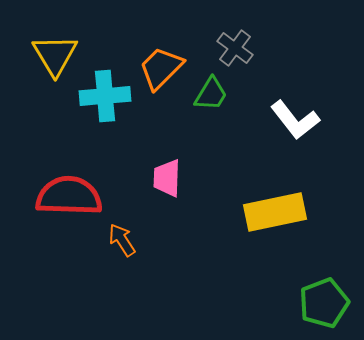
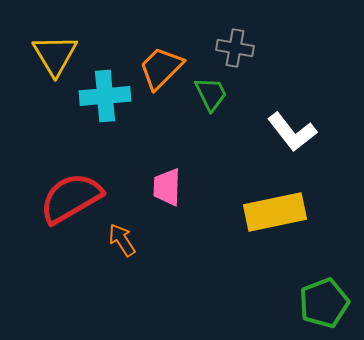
gray cross: rotated 27 degrees counterclockwise
green trapezoid: rotated 57 degrees counterclockwise
white L-shape: moved 3 px left, 12 px down
pink trapezoid: moved 9 px down
red semicircle: moved 2 px right, 2 px down; rotated 32 degrees counterclockwise
